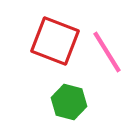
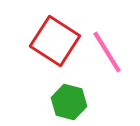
red square: rotated 12 degrees clockwise
